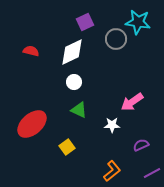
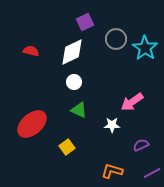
cyan star: moved 7 px right, 26 px down; rotated 25 degrees clockwise
orange L-shape: rotated 125 degrees counterclockwise
